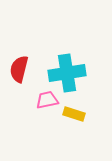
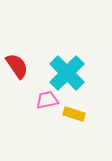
red semicircle: moved 2 px left, 3 px up; rotated 132 degrees clockwise
cyan cross: rotated 36 degrees counterclockwise
